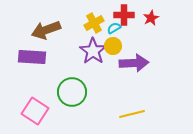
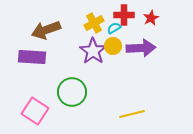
purple arrow: moved 7 px right, 15 px up
